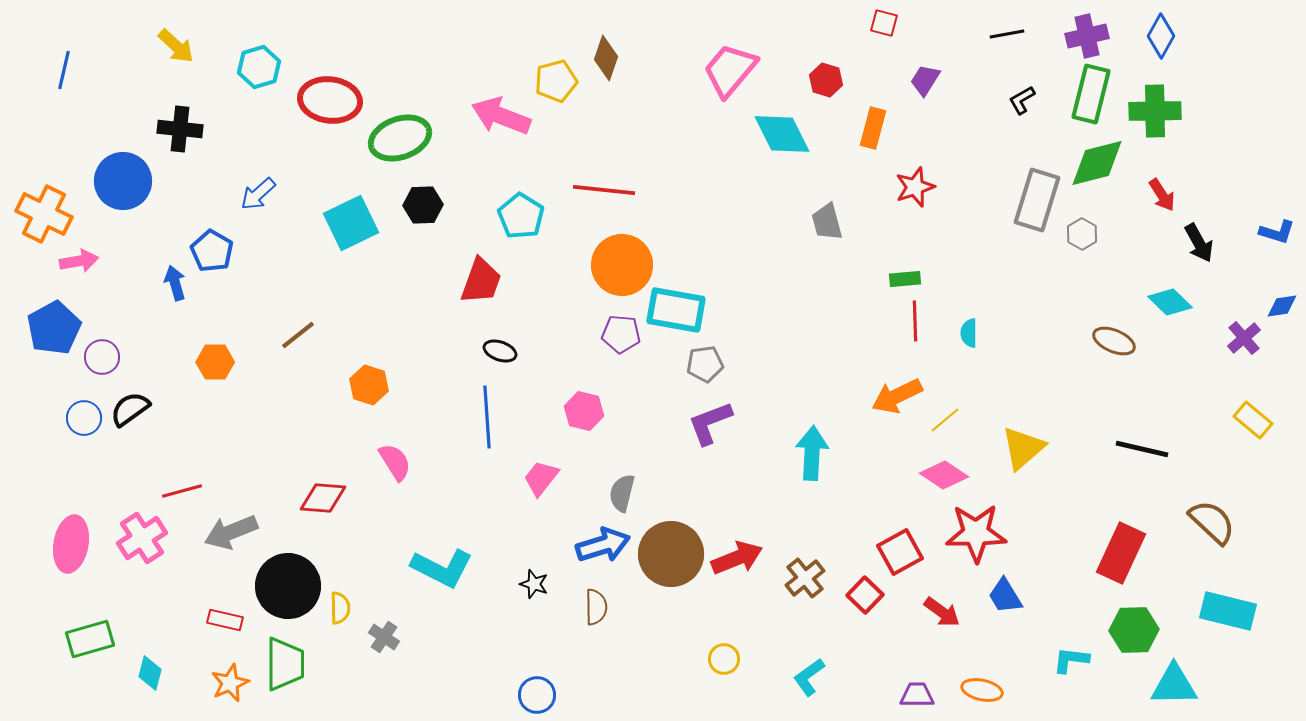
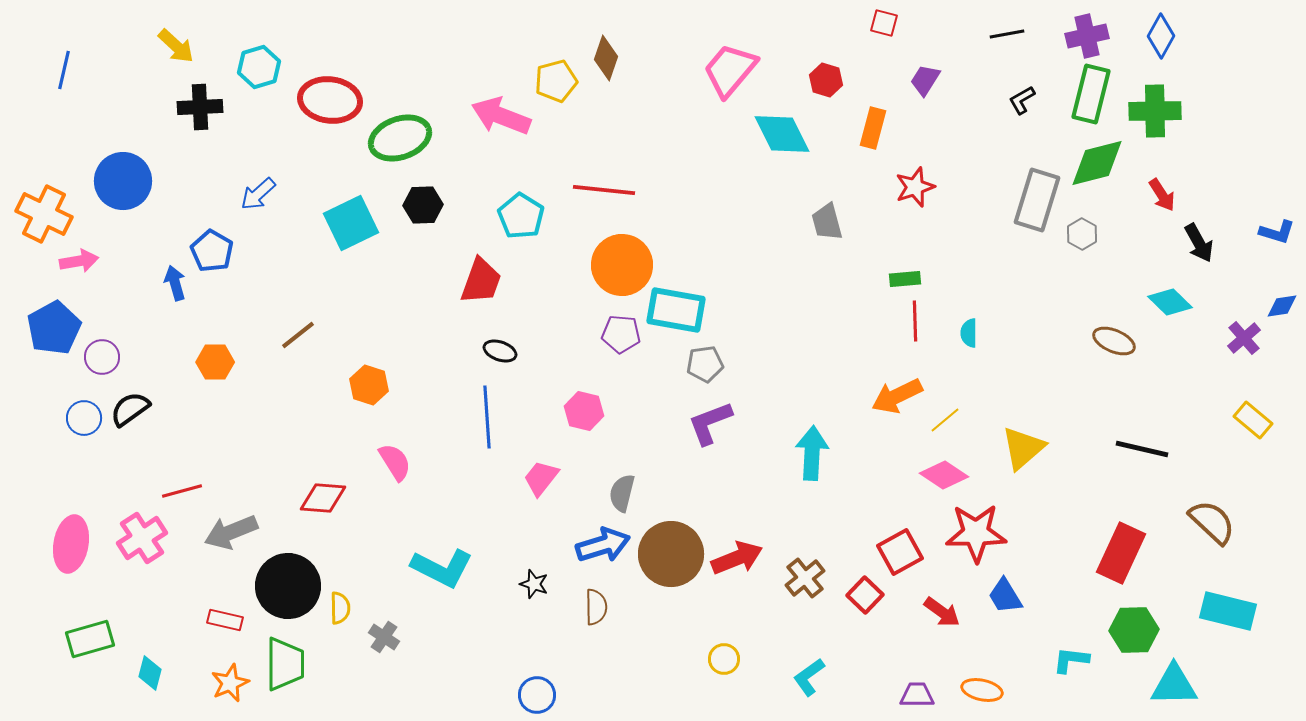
black cross at (180, 129): moved 20 px right, 22 px up; rotated 9 degrees counterclockwise
